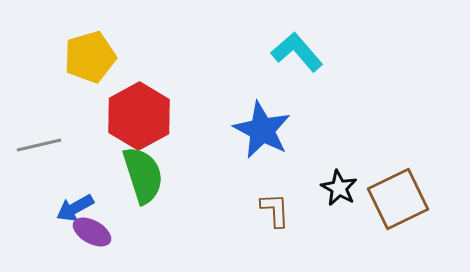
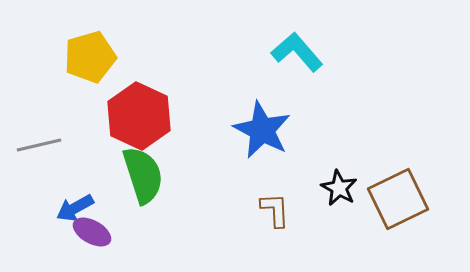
red hexagon: rotated 6 degrees counterclockwise
